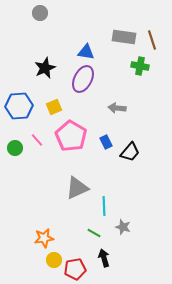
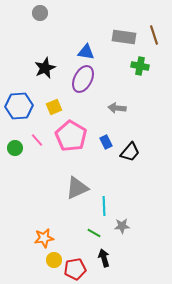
brown line: moved 2 px right, 5 px up
gray star: moved 1 px left, 1 px up; rotated 21 degrees counterclockwise
